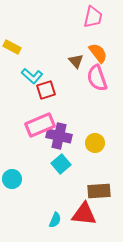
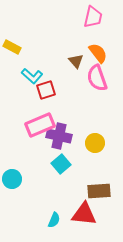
cyan semicircle: moved 1 px left
